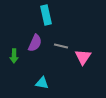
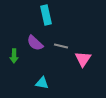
purple semicircle: rotated 108 degrees clockwise
pink triangle: moved 2 px down
